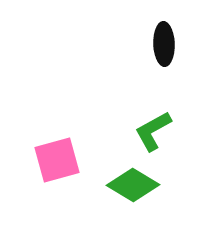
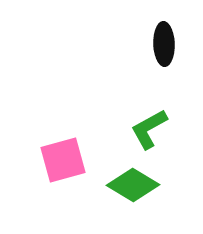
green L-shape: moved 4 px left, 2 px up
pink square: moved 6 px right
